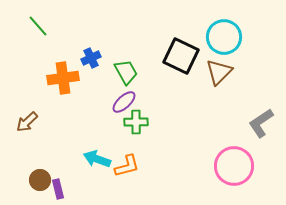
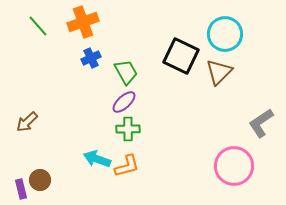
cyan circle: moved 1 px right, 3 px up
orange cross: moved 20 px right, 56 px up; rotated 12 degrees counterclockwise
green cross: moved 8 px left, 7 px down
purple rectangle: moved 37 px left
